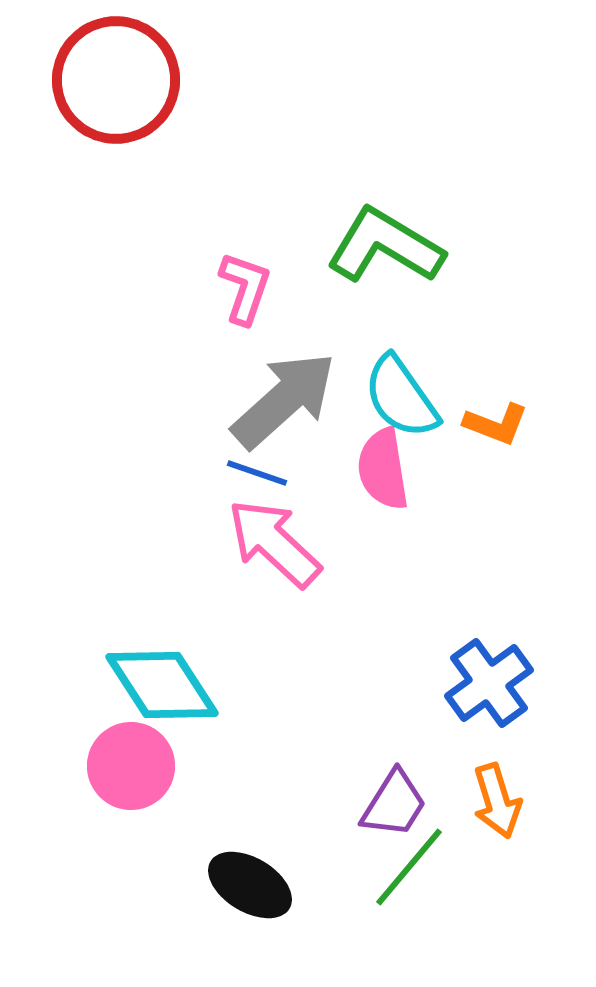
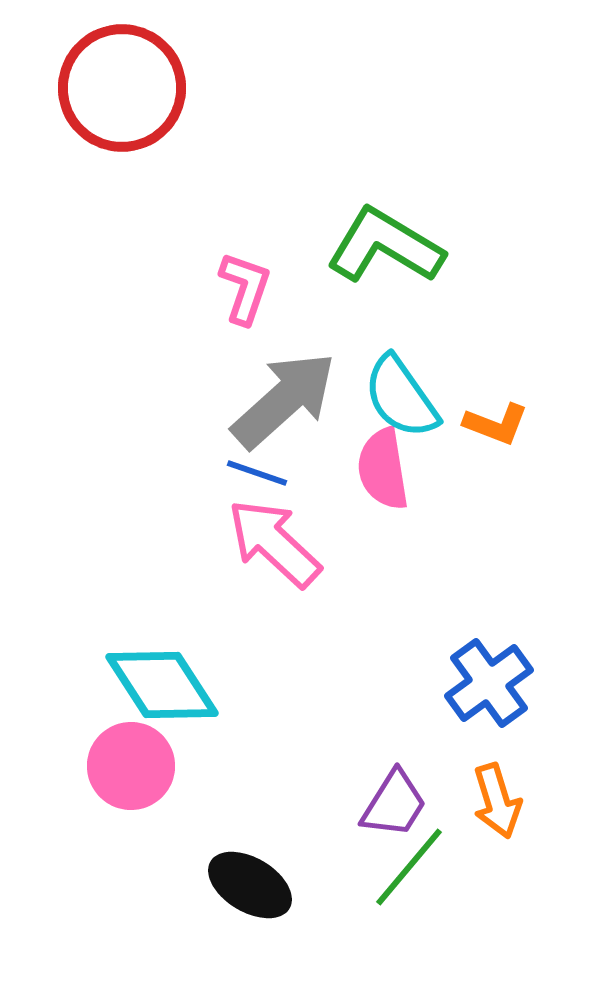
red circle: moved 6 px right, 8 px down
